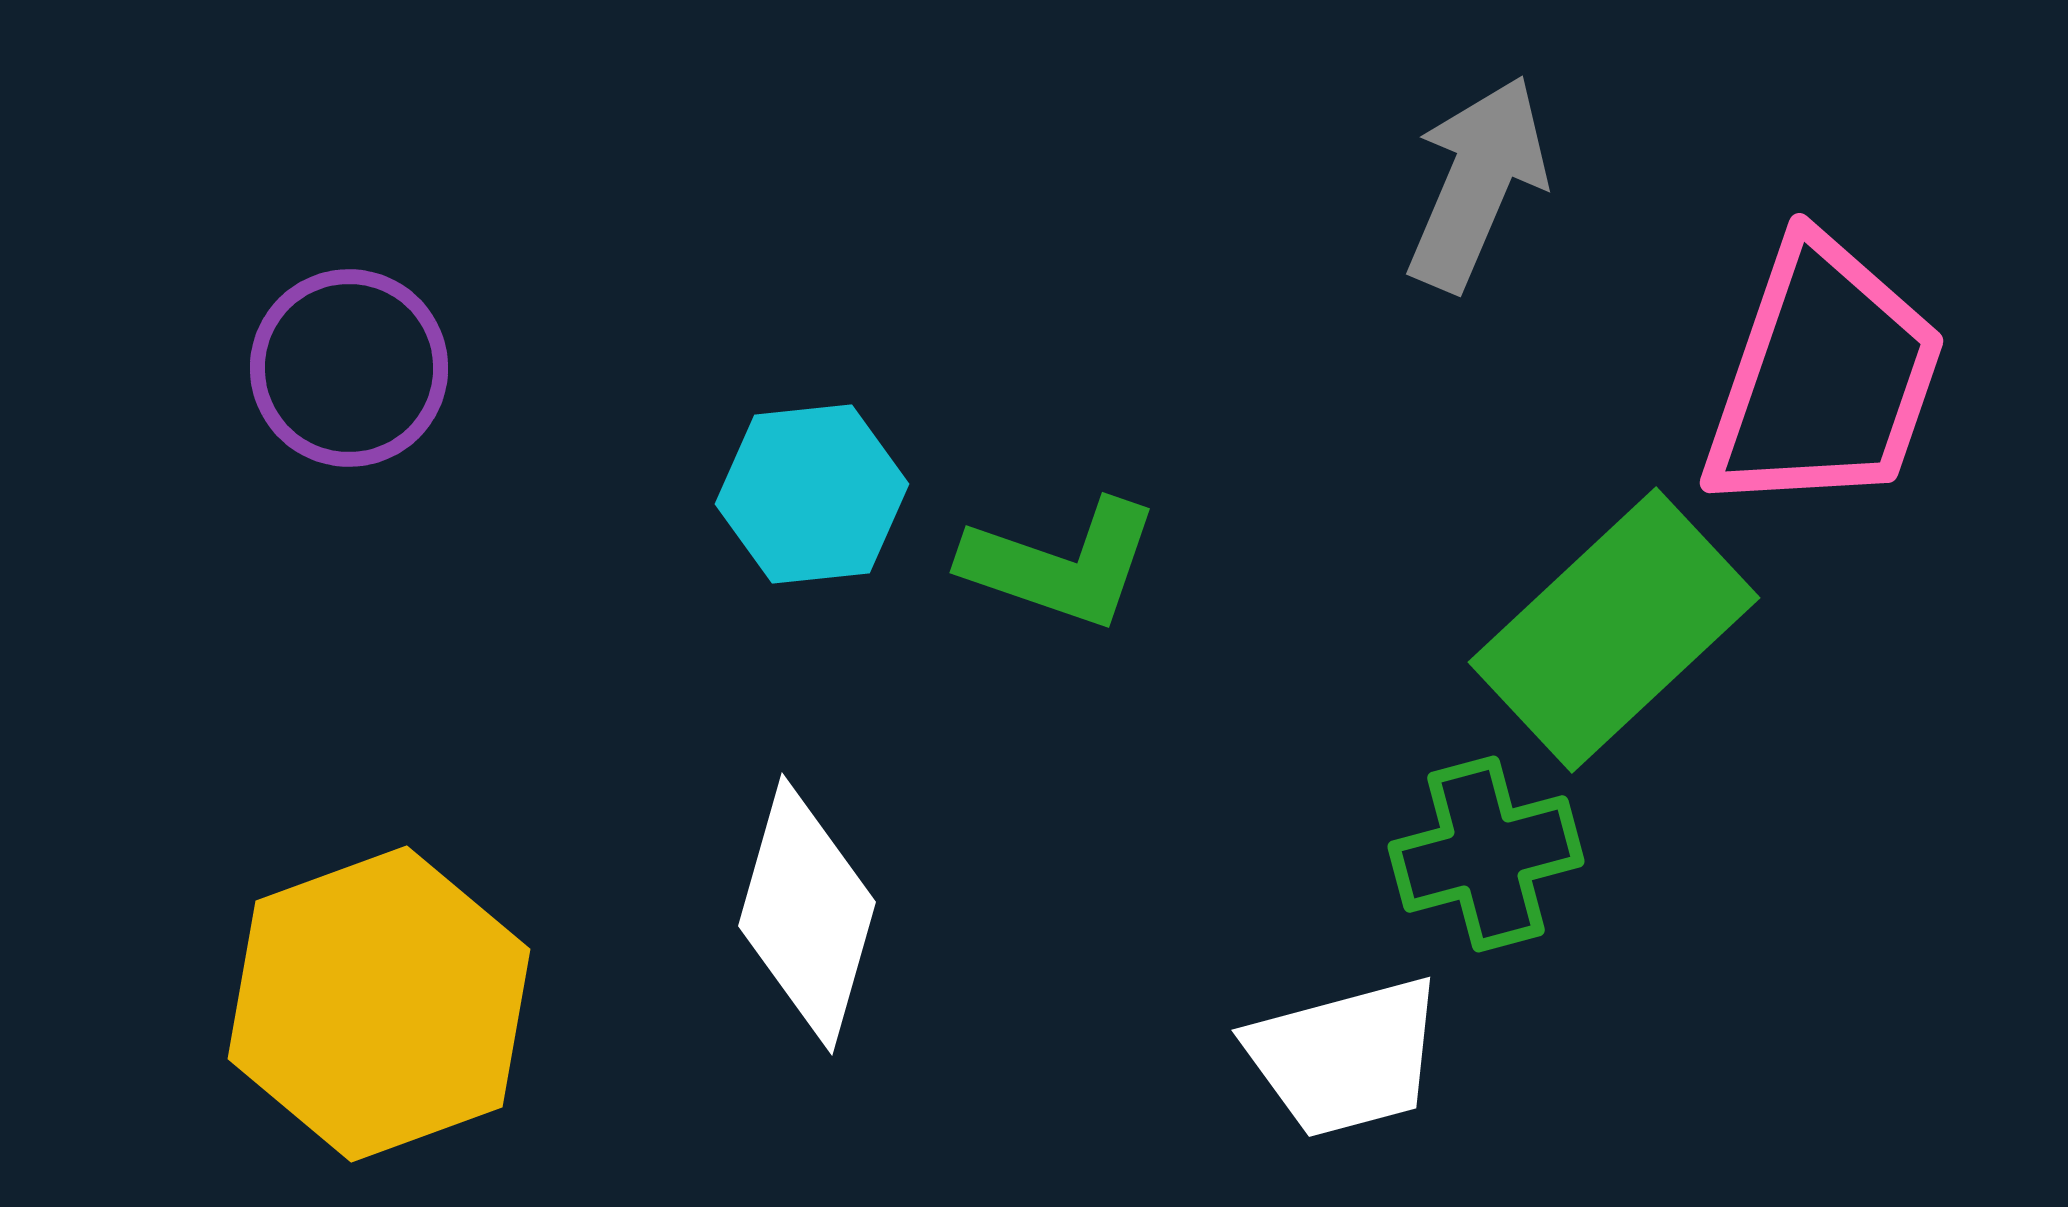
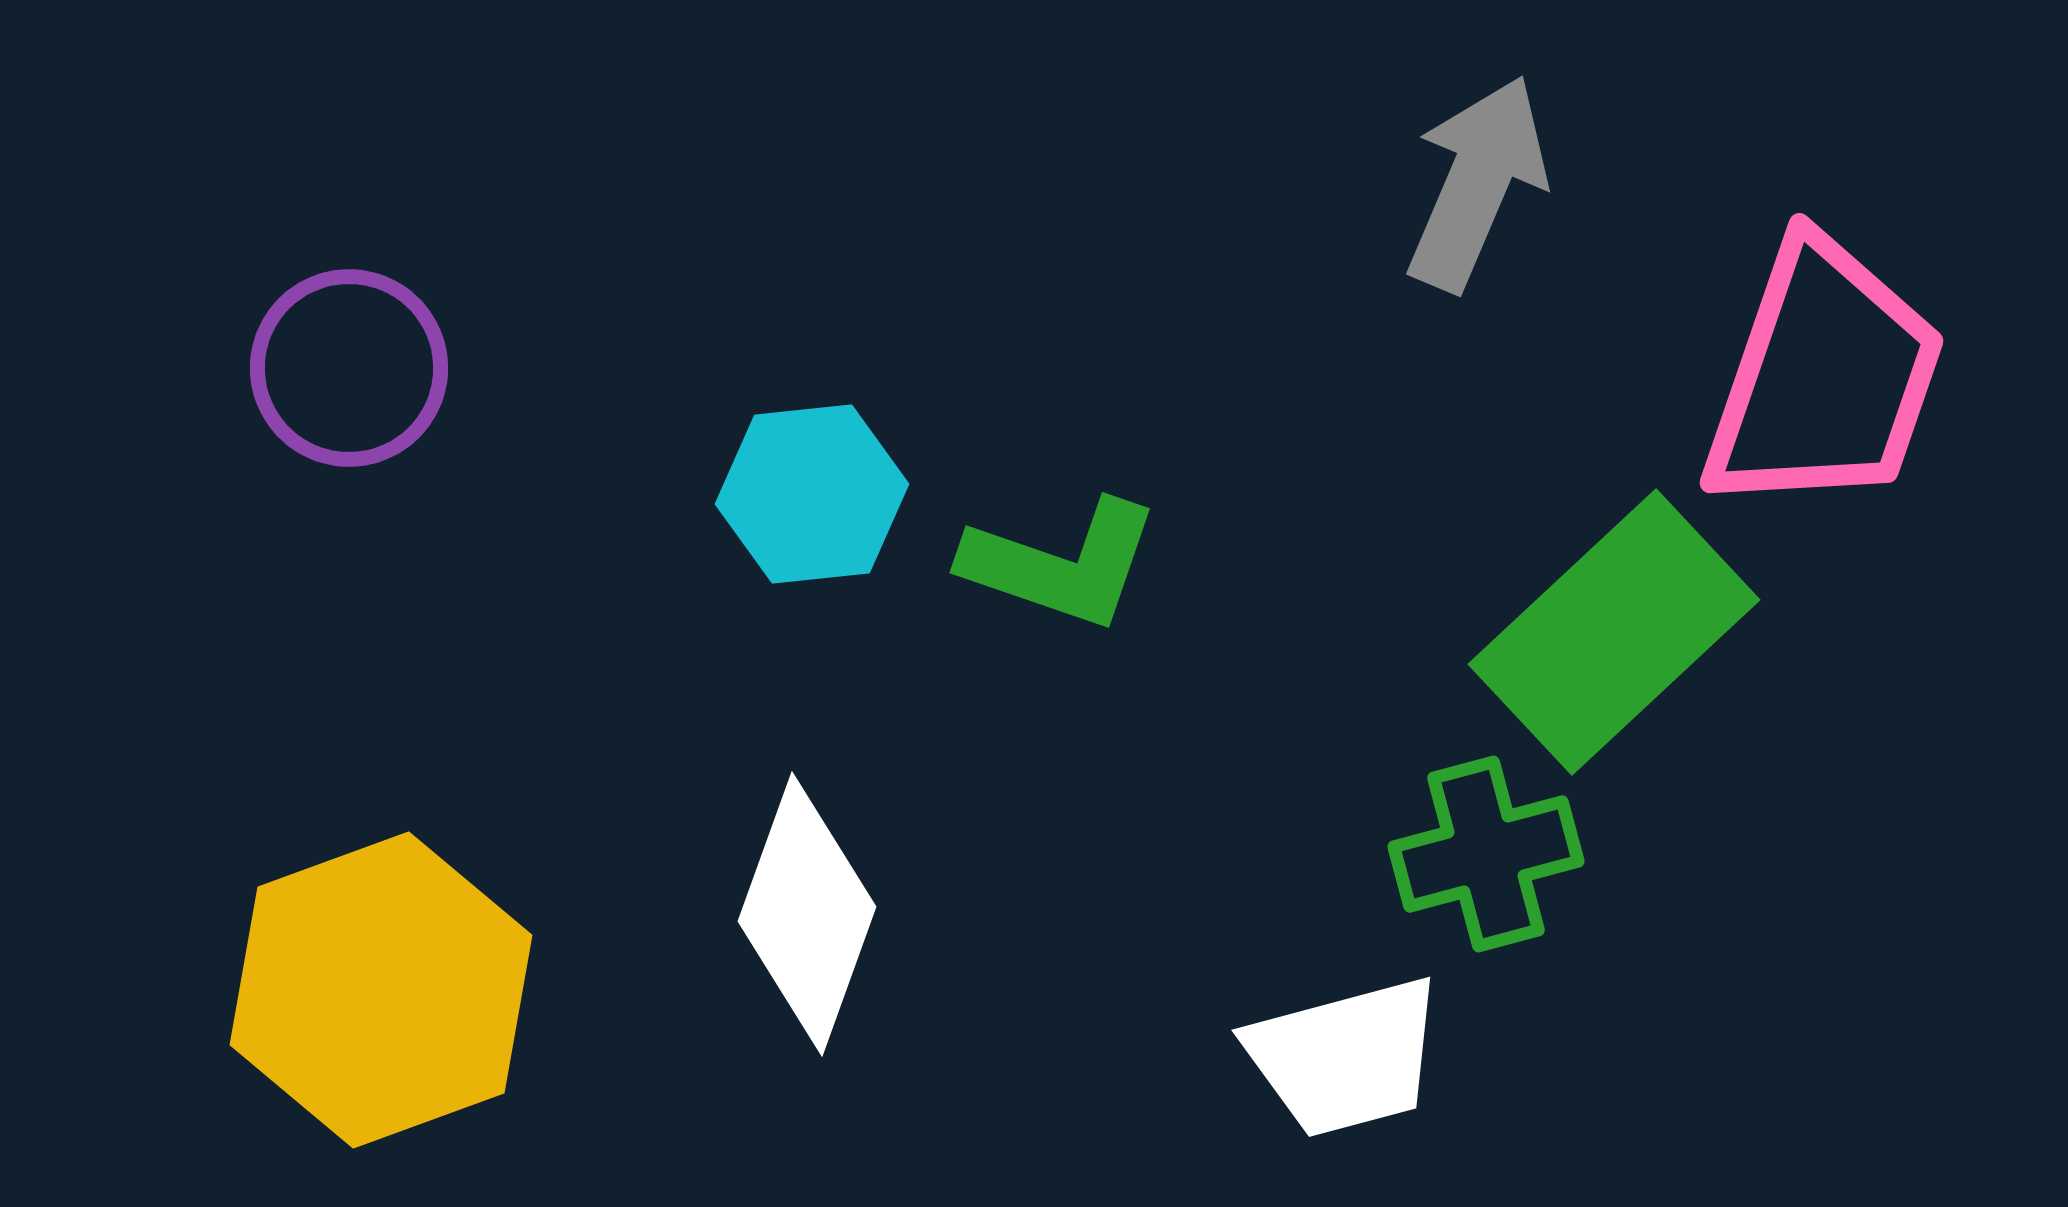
green rectangle: moved 2 px down
white diamond: rotated 4 degrees clockwise
yellow hexagon: moved 2 px right, 14 px up
